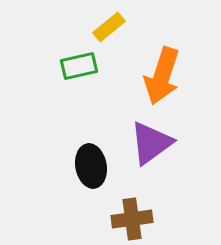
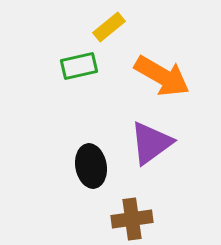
orange arrow: rotated 78 degrees counterclockwise
